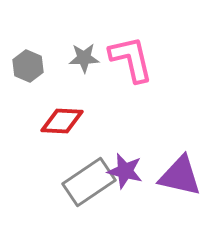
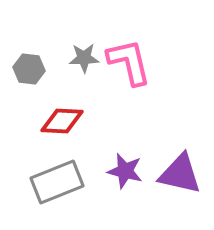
pink L-shape: moved 2 px left, 3 px down
gray hexagon: moved 1 px right, 3 px down; rotated 16 degrees counterclockwise
purple triangle: moved 2 px up
gray rectangle: moved 32 px left; rotated 12 degrees clockwise
